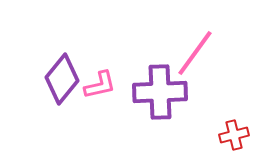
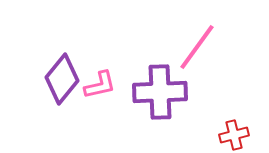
pink line: moved 2 px right, 6 px up
